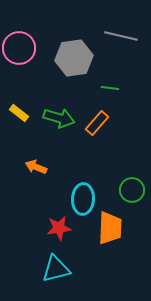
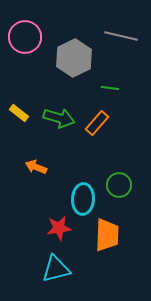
pink circle: moved 6 px right, 11 px up
gray hexagon: rotated 18 degrees counterclockwise
green circle: moved 13 px left, 5 px up
orange trapezoid: moved 3 px left, 7 px down
